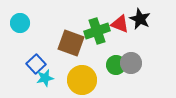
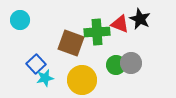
cyan circle: moved 3 px up
green cross: moved 1 px down; rotated 15 degrees clockwise
